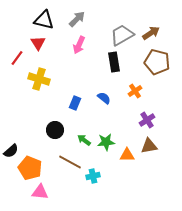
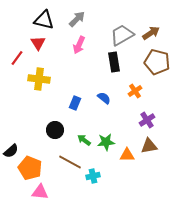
yellow cross: rotated 10 degrees counterclockwise
